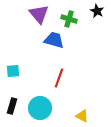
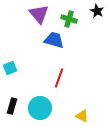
cyan square: moved 3 px left, 3 px up; rotated 16 degrees counterclockwise
